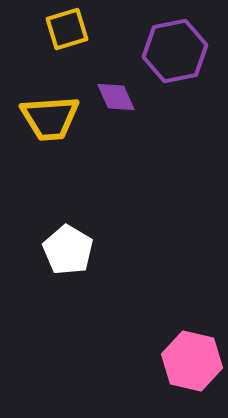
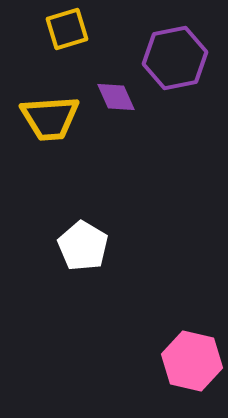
purple hexagon: moved 7 px down
white pentagon: moved 15 px right, 4 px up
